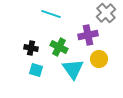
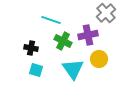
cyan line: moved 6 px down
green cross: moved 4 px right, 6 px up
